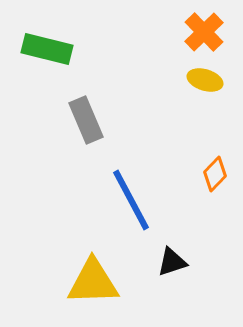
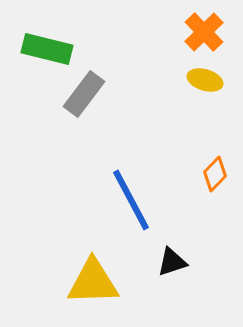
gray rectangle: moved 2 px left, 26 px up; rotated 60 degrees clockwise
